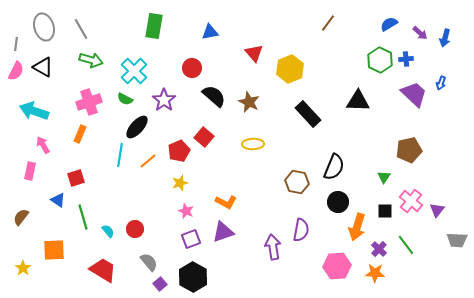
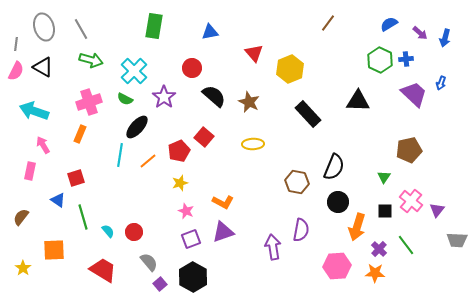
purple star at (164, 100): moved 3 px up
orange L-shape at (226, 202): moved 3 px left
red circle at (135, 229): moved 1 px left, 3 px down
